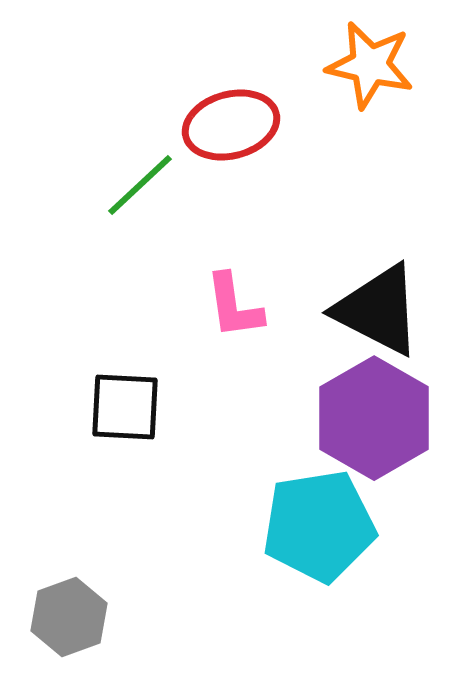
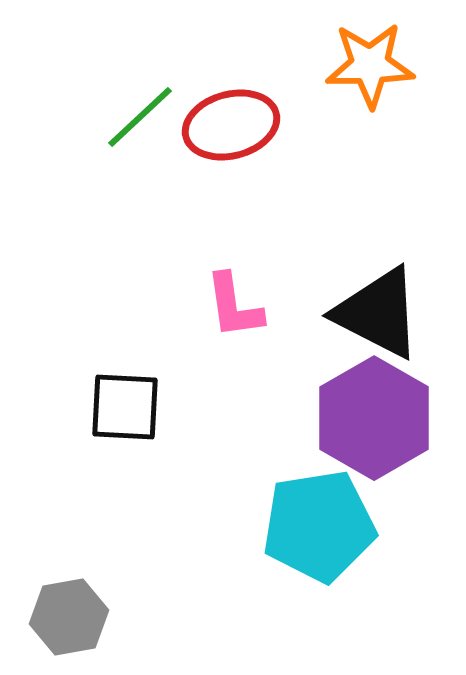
orange star: rotated 14 degrees counterclockwise
green line: moved 68 px up
black triangle: moved 3 px down
gray hexagon: rotated 10 degrees clockwise
